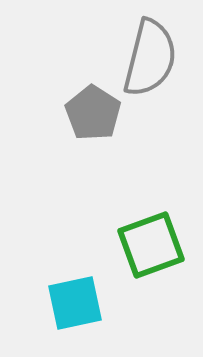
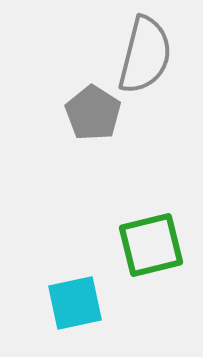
gray semicircle: moved 5 px left, 3 px up
green square: rotated 6 degrees clockwise
